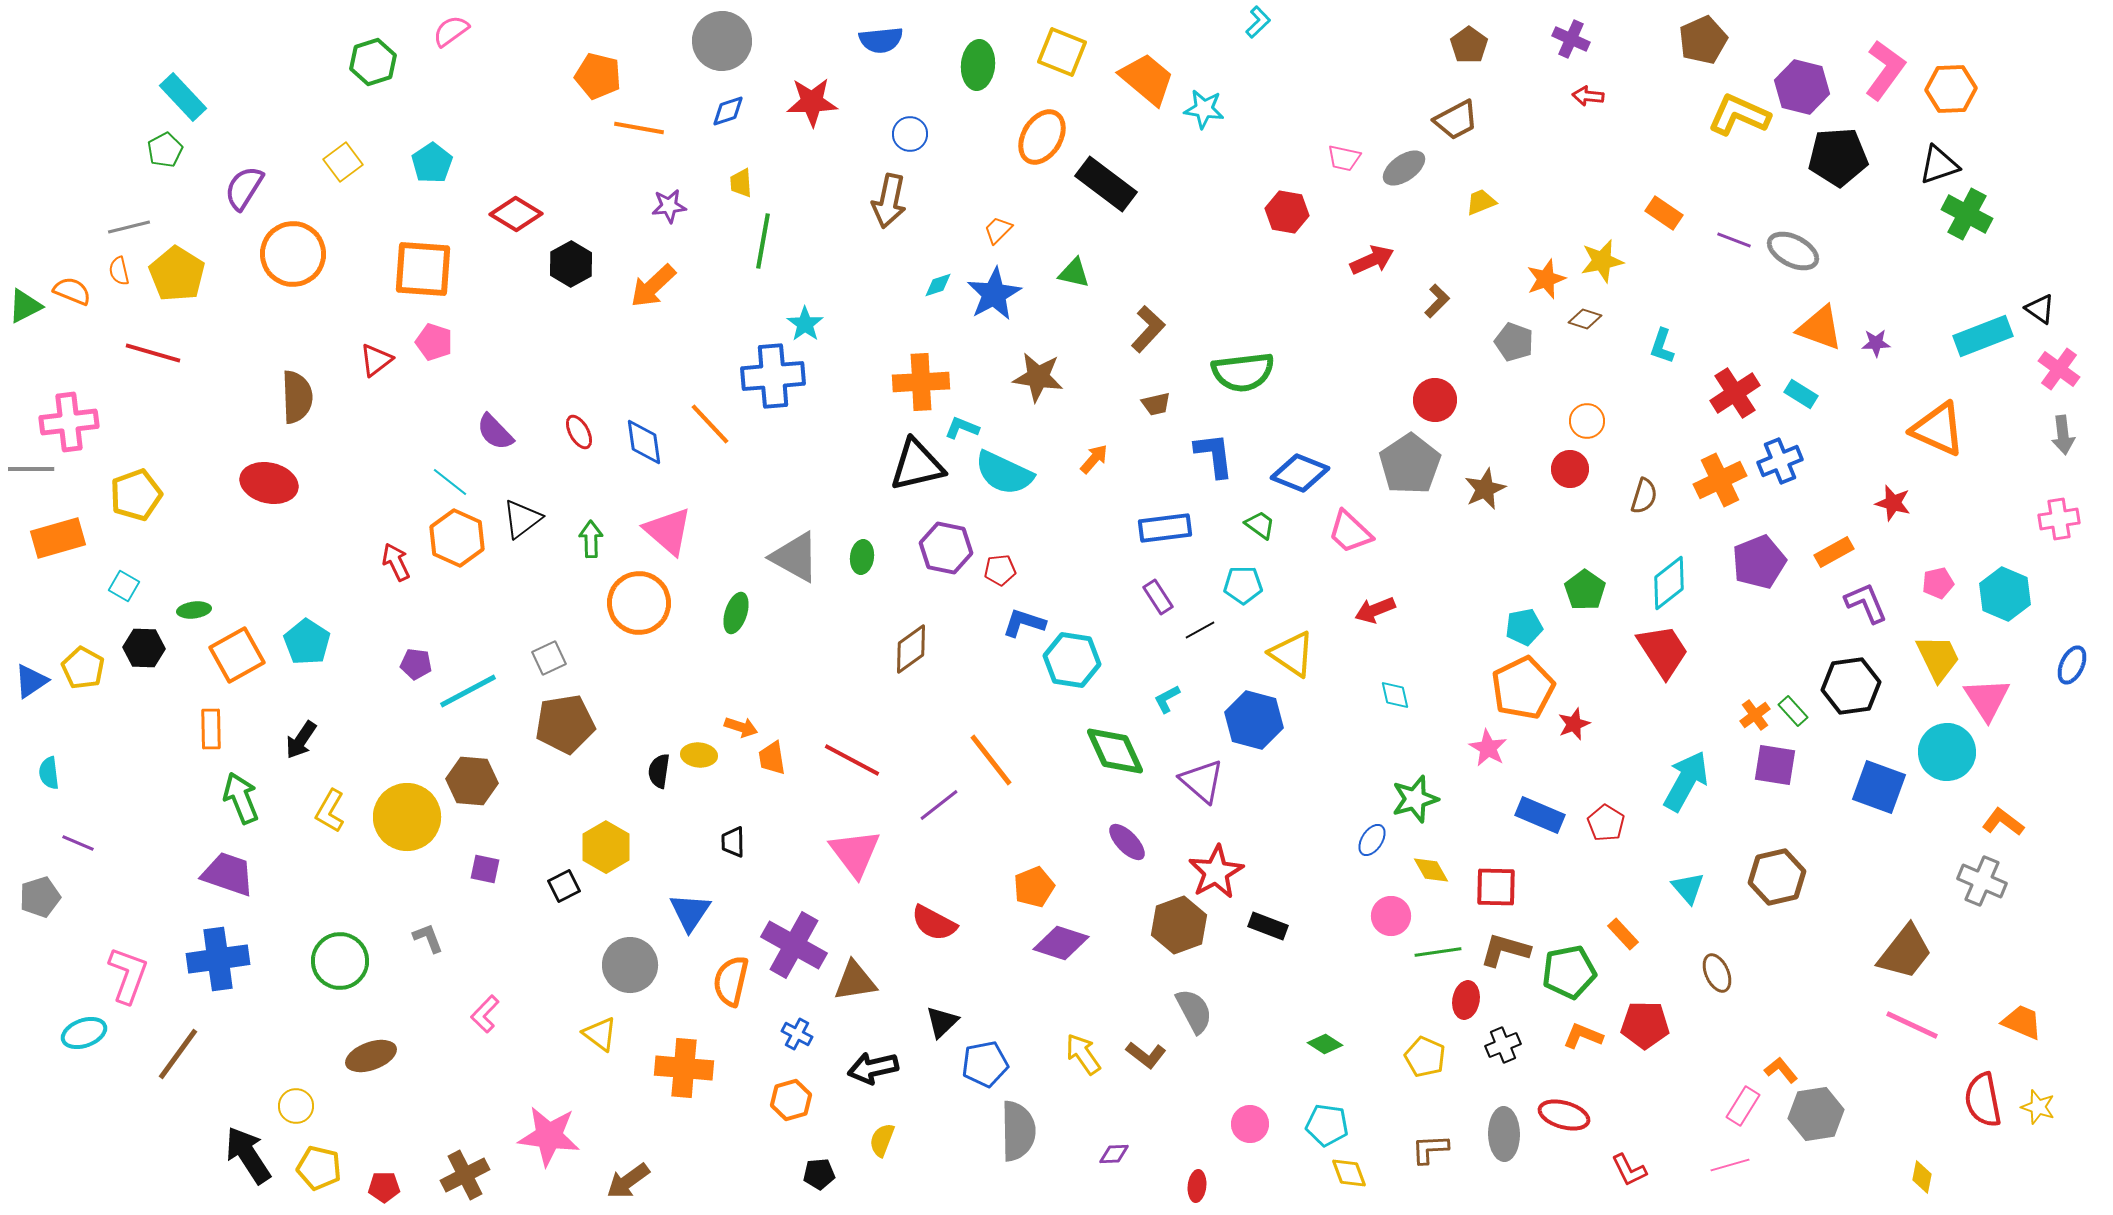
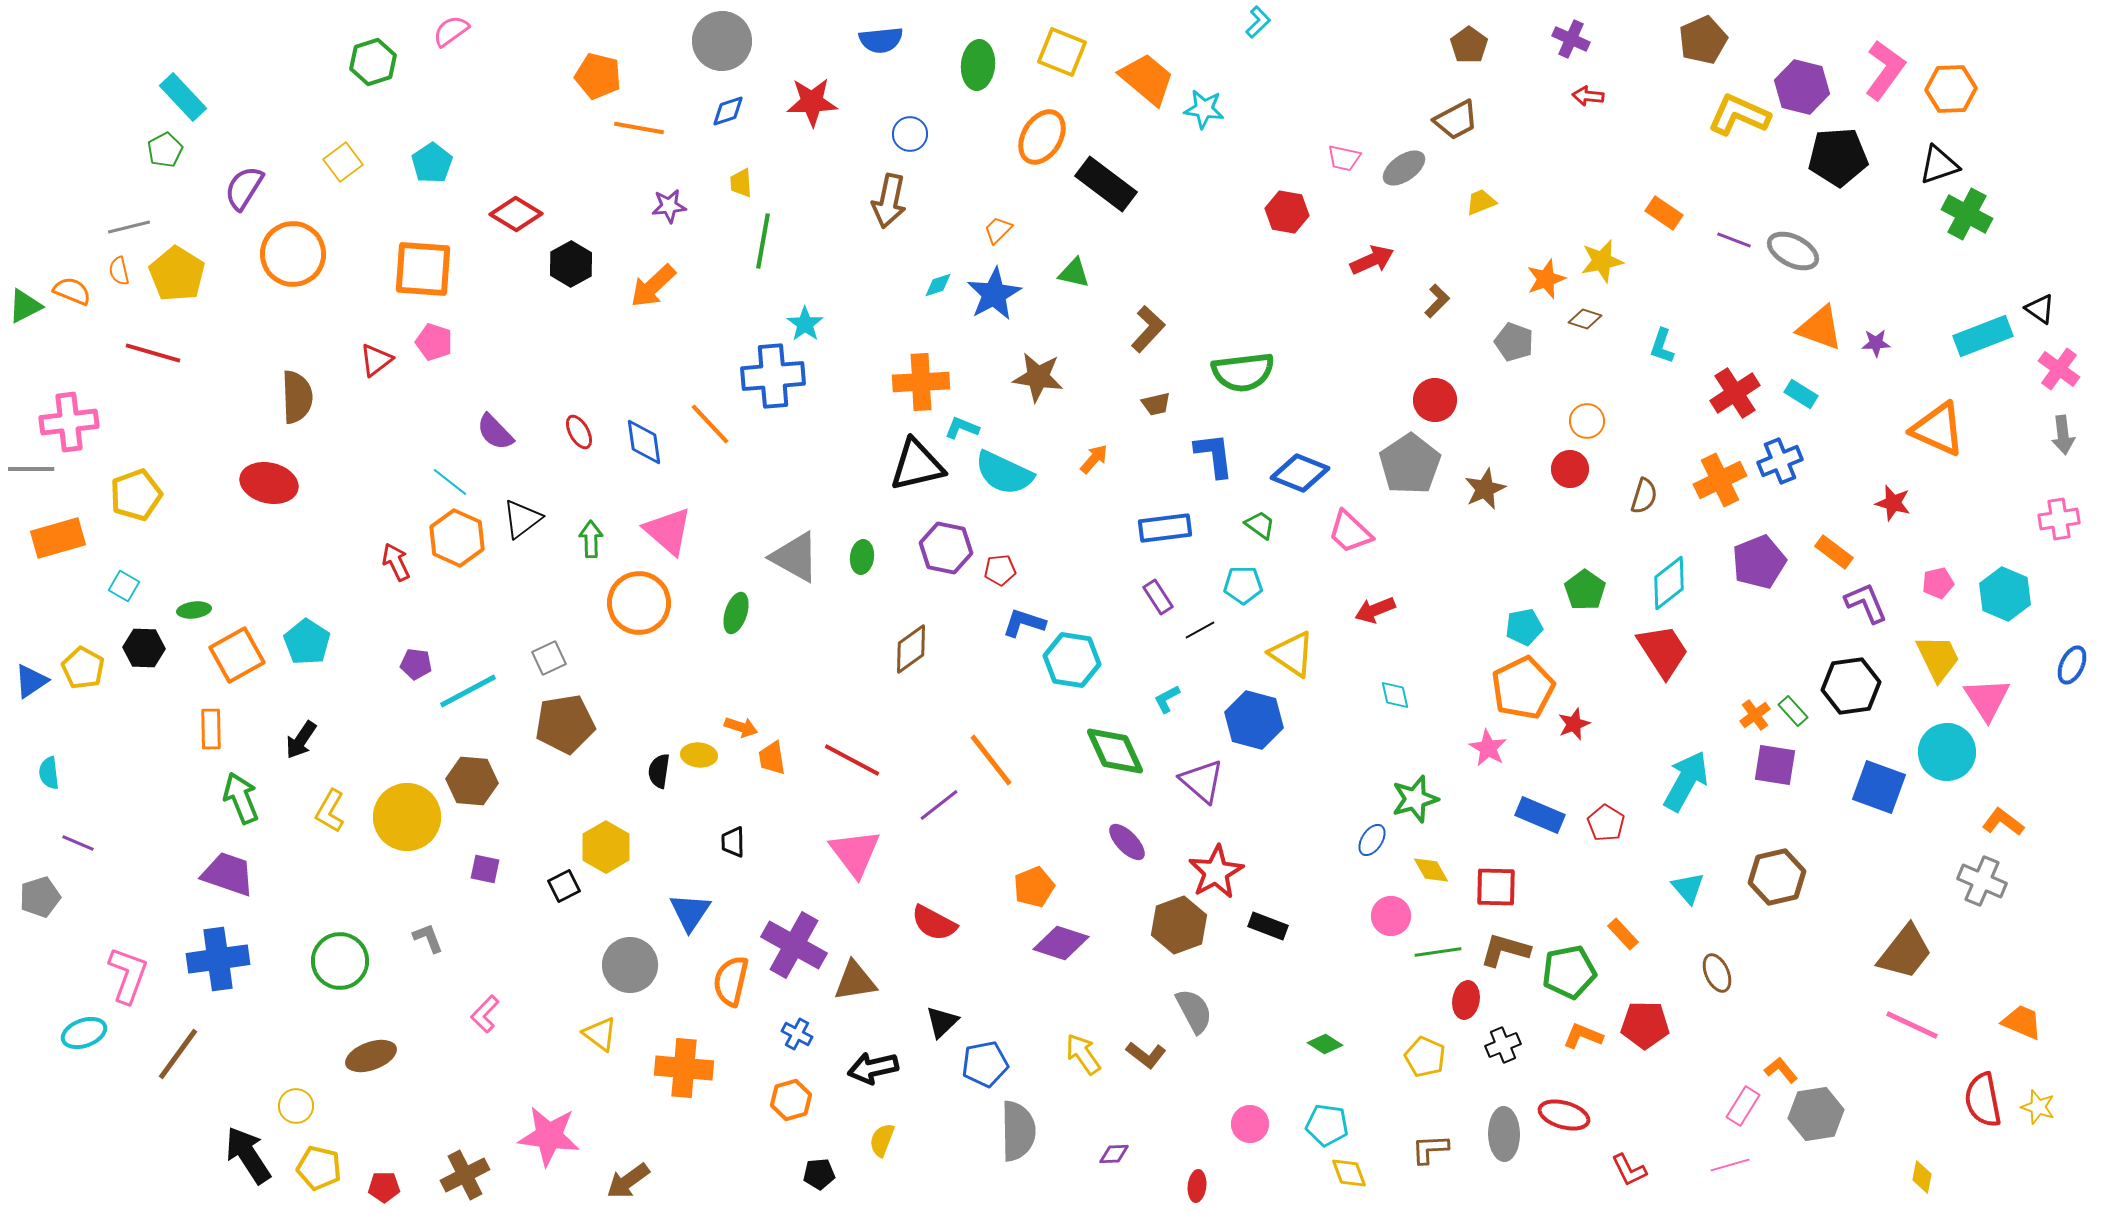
orange rectangle at (1834, 552): rotated 66 degrees clockwise
